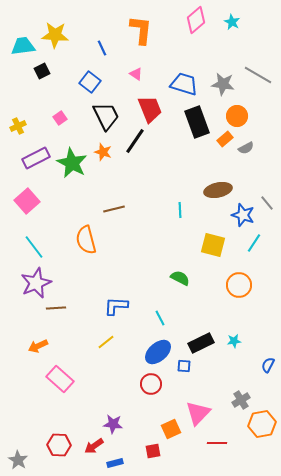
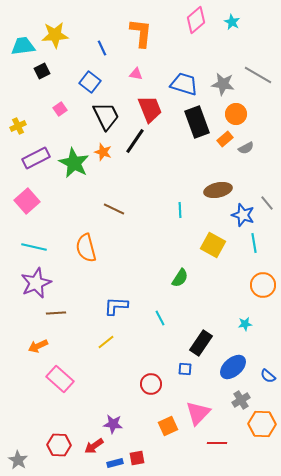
orange L-shape at (141, 30): moved 3 px down
yellow star at (55, 35): rotated 8 degrees counterclockwise
pink triangle at (136, 74): rotated 24 degrees counterclockwise
orange circle at (237, 116): moved 1 px left, 2 px up
pink square at (60, 118): moved 9 px up
green star at (72, 163): moved 2 px right
brown line at (114, 209): rotated 40 degrees clockwise
orange semicircle at (86, 240): moved 8 px down
cyan line at (254, 243): rotated 42 degrees counterclockwise
yellow square at (213, 245): rotated 15 degrees clockwise
cyan line at (34, 247): rotated 40 degrees counterclockwise
green semicircle at (180, 278): rotated 96 degrees clockwise
orange circle at (239, 285): moved 24 px right
brown line at (56, 308): moved 5 px down
cyan star at (234, 341): moved 11 px right, 17 px up
black rectangle at (201, 343): rotated 30 degrees counterclockwise
blue ellipse at (158, 352): moved 75 px right, 15 px down
blue semicircle at (268, 365): moved 11 px down; rotated 77 degrees counterclockwise
blue square at (184, 366): moved 1 px right, 3 px down
orange hexagon at (262, 424): rotated 12 degrees clockwise
orange square at (171, 429): moved 3 px left, 3 px up
red square at (153, 451): moved 16 px left, 7 px down
